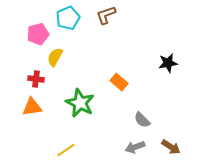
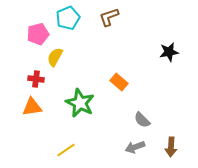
brown L-shape: moved 3 px right, 2 px down
black star: moved 1 px right, 11 px up
brown arrow: rotated 60 degrees clockwise
